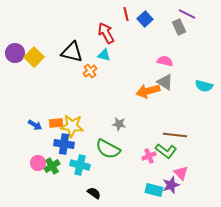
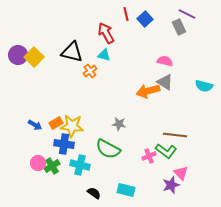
purple circle: moved 3 px right, 2 px down
orange rectangle: rotated 24 degrees counterclockwise
cyan rectangle: moved 28 px left
